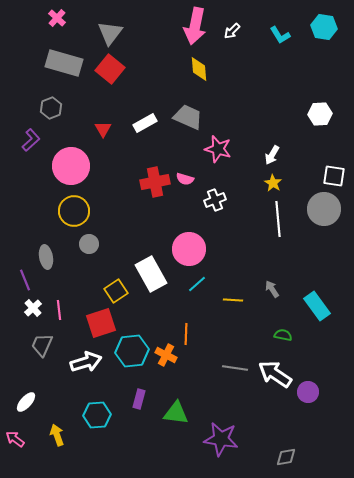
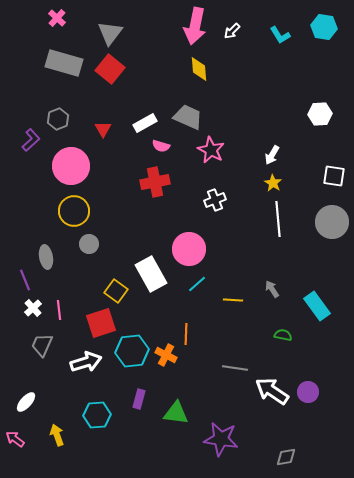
gray hexagon at (51, 108): moved 7 px right, 11 px down
pink star at (218, 149): moved 7 px left, 1 px down; rotated 12 degrees clockwise
pink semicircle at (185, 179): moved 24 px left, 33 px up
gray circle at (324, 209): moved 8 px right, 13 px down
yellow square at (116, 291): rotated 20 degrees counterclockwise
white arrow at (275, 374): moved 3 px left, 17 px down
